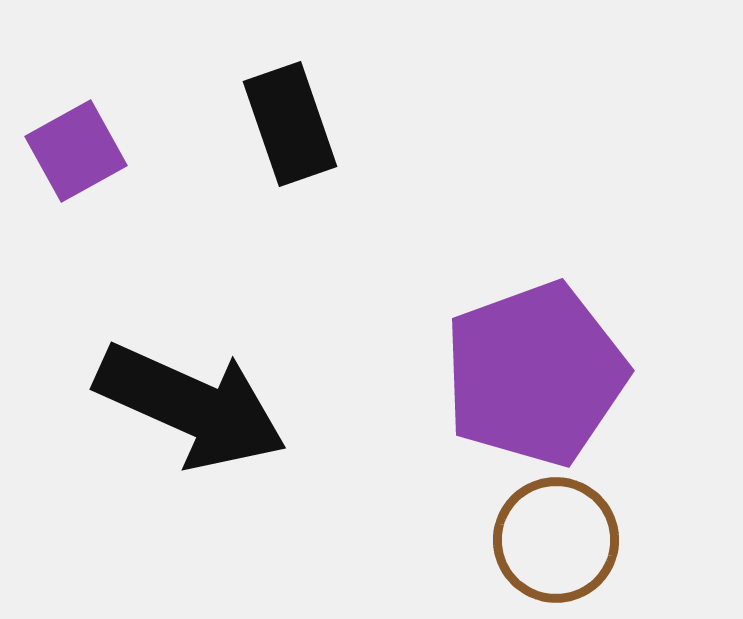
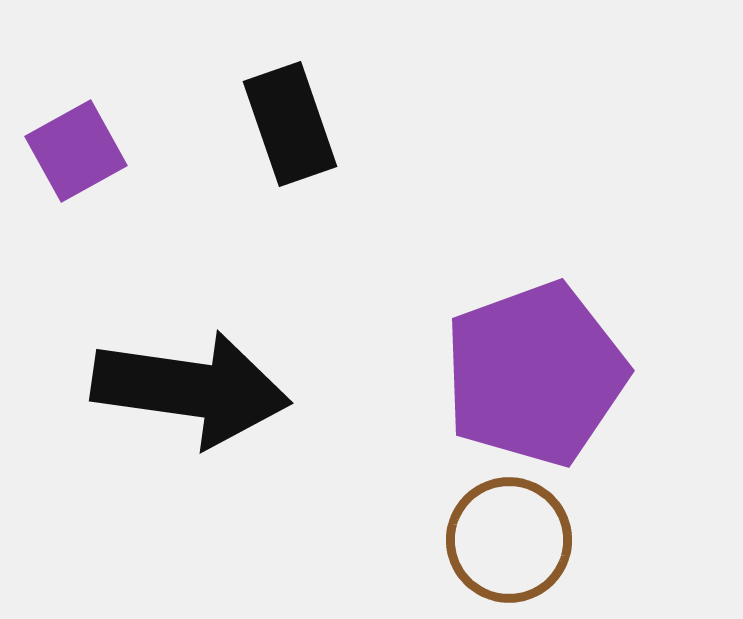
black arrow: moved 17 px up; rotated 16 degrees counterclockwise
brown circle: moved 47 px left
